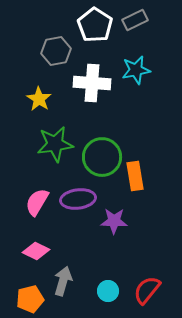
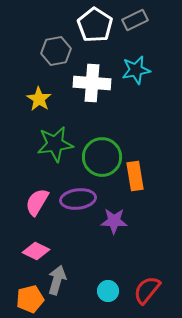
gray arrow: moved 6 px left, 1 px up
